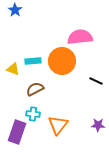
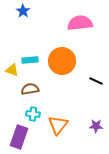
blue star: moved 8 px right, 1 px down
pink semicircle: moved 14 px up
cyan rectangle: moved 3 px left, 1 px up
yellow triangle: moved 1 px left, 1 px down
brown semicircle: moved 5 px left; rotated 18 degrees clockwise
purple star: moved 2 px left, 1 px down
purple rectangle: moved 2 px right, 5 px down
